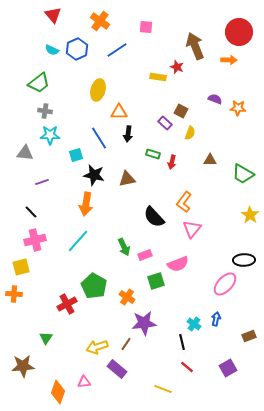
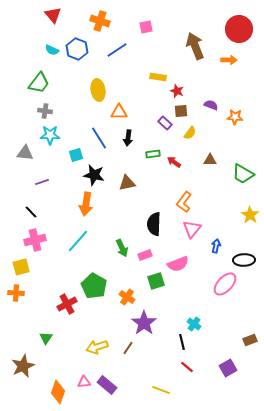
orange cross at (100, 21): rotated 18 degrees counterclockwise
pink square at (146, 27): rotated 16 degrees counterclockwise
red circle at (239, 32): moved 3 px up
blue hexagon at (77, 49): rotated 15 degrees counterclockwise
red star at (177, 67): moved 24 px down
green trapezoid at (39, 83): rotated 15 degrees counterclockwise
yellow ellipse at (98, 90): rotated 25 degrees counterclockwise
purple semicircle at (215, 99): moved 4 px left, 6 px down
orange star at (238, 108): moved 3 px left, 9 px down
brown square at (181, 111): rotated 32 degrees counterclockwise
yellow semicircle at (190, 133): rotated 16 degrees clockwise
black arrow at (128, 134): moved 4 px down
green rectangle at (153, 154): rotated 24 degrees counterclockwise
red arrow at (172, 162): moved 2 px right; rotated 112 degrees clockwise
brown triangle at (127, 179): moved 4 px down
black semicircle at (154, 217): moved 7 px down; rotated 45 degrees clockwise
green arrow at (124, 247): moved 2 px left, 1 px down
orange cross at (14, 294): moved 2 px right, 1 px up
blue arrow at (216, 319): moved 73 px up
purple star at (144, 323): rotated 30 degrees counterclockwise
brown rectangle at (249, 336): moved 1 px right, 4 px down
brown line at (126, 344): moved 2 px right, 4 px down
brown star at (23, 366): rotated 20 degrees counterclockwise
purple rectangle at (117, 369): moved 10 px left, 16 px down
yellow line at (163, 389): moved 2 px left, 1 px down
